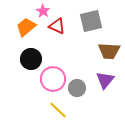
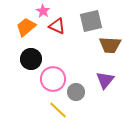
brown trapezoid: moved 1 px right, 6 px up
gray circle: moved 1 px left, 4 px down
